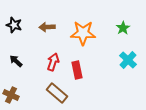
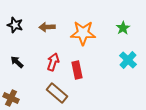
black star: moved 1 px right
black arrow: moved 1 px right, 1 px down
brown cross: moved 3 px down
